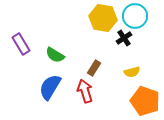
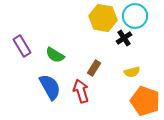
purple rectangle: moved 1 px right, 2 px down
blue semicircle: rotated 120 degrees clockwise
red arrow: moved 4 px left
